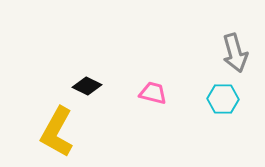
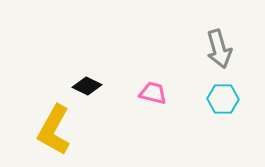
gray arrow: moved 16 px left, 4 px up
yellow L-shape: moved 3 px left, 2 px up
